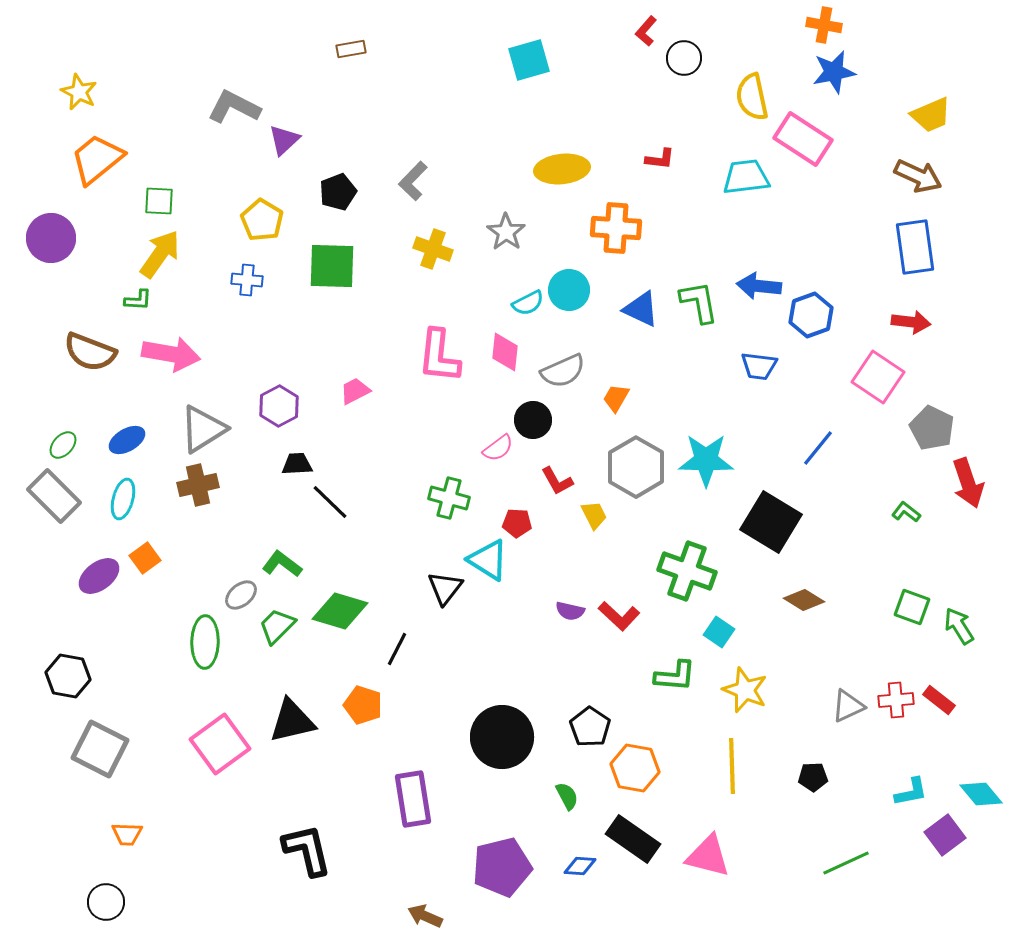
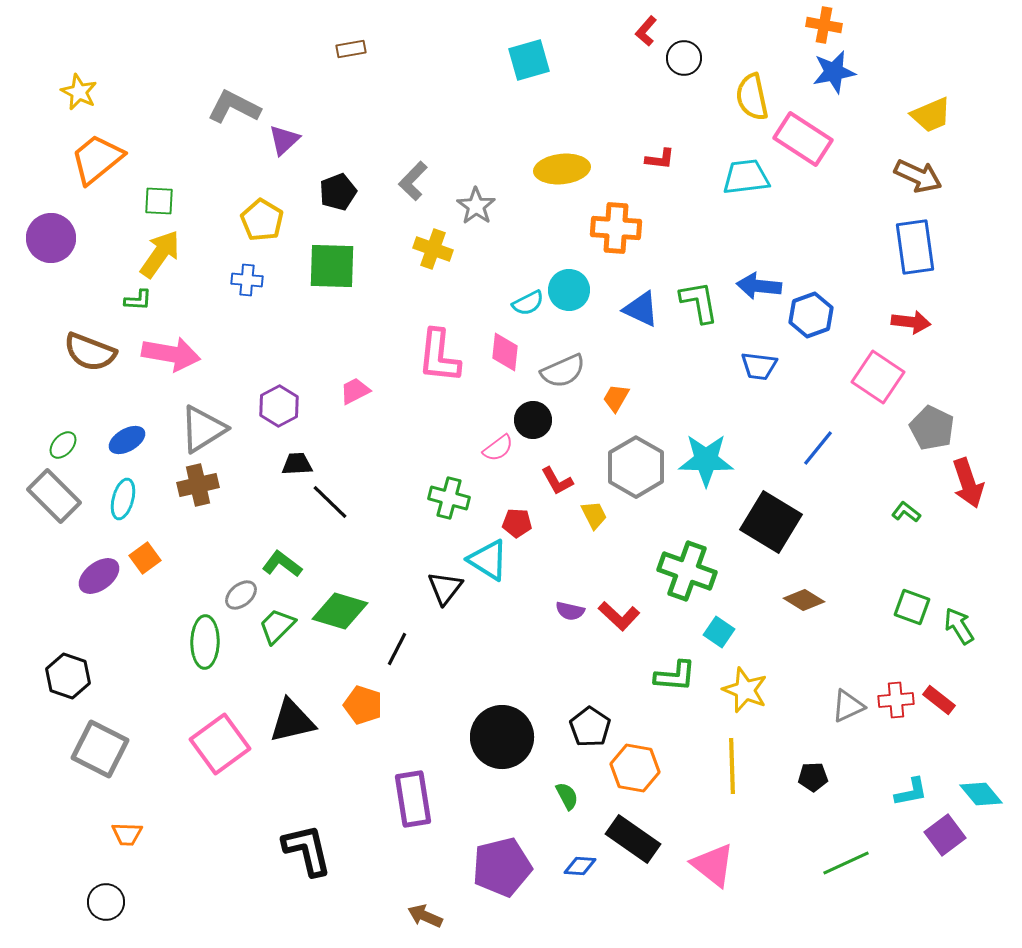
gray star at (506, 232): moved 30 px left, 26 px up
black hexagon at (68, 676): rotated 9 degrees clockwise
pink triangle at (708, 856): moved 5 px right, 9 px down; rotated 24 degrees clockwise
